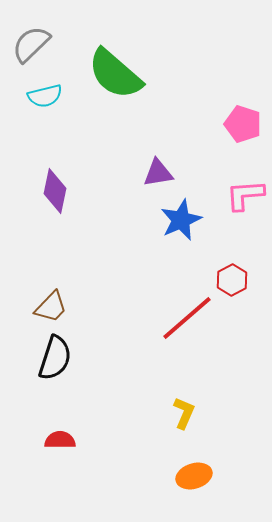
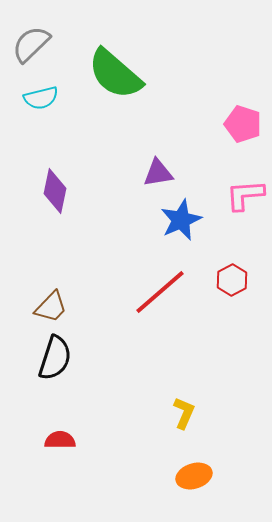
cyan semicircle: moved 4 px left, 2 px down
red line: moved 27 px left, 26 px up
